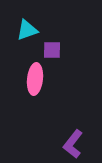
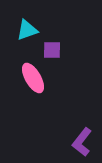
pink ellipse: moved 2 px left, 1 px up; rotated 36 degrees counterclockwise
purple L-shape: moved 9 px right, 2 px up
